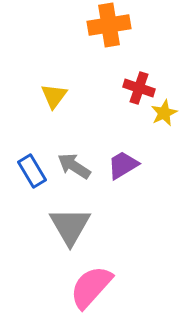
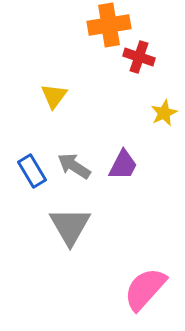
red cross: moved 31 px up
purple trapezoid: rotated 148 degrees clockwise
pink semicircle: moved 54 px right, 2 px down
